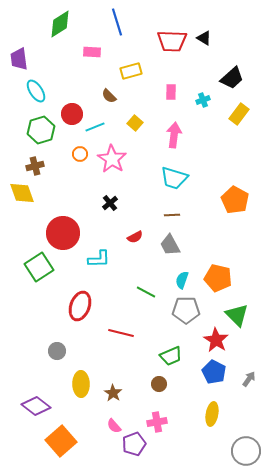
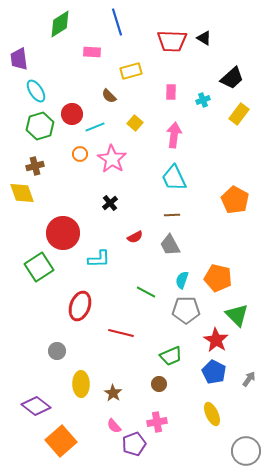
green hexagon at (41, 130): moved 1 px left, 4 px up
cyan trapezoid at (174, 178): rotated 48 degrees clockwise
yellow ellipse at (212, 414): rotated 35 degrees counterclockwise
